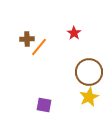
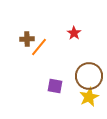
brown circle: moved 4 px down
purple square: moved 11 px right, 19 px up
